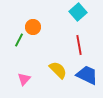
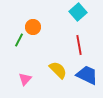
pink triangle: moved 1 px right
